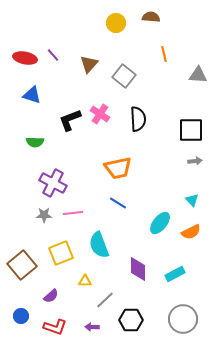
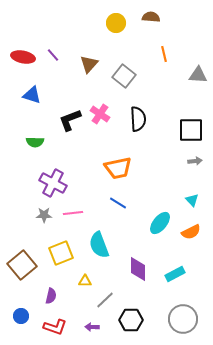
red ellipse: moved 2 px left, 1 px up
purple semicircle: rotated 35 degrees counterclockwise
